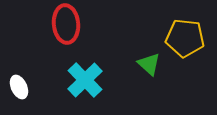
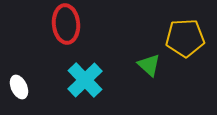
yellow pentagon: rotated 9 degrees counterclockwise
green triangle: moved 1 px down
